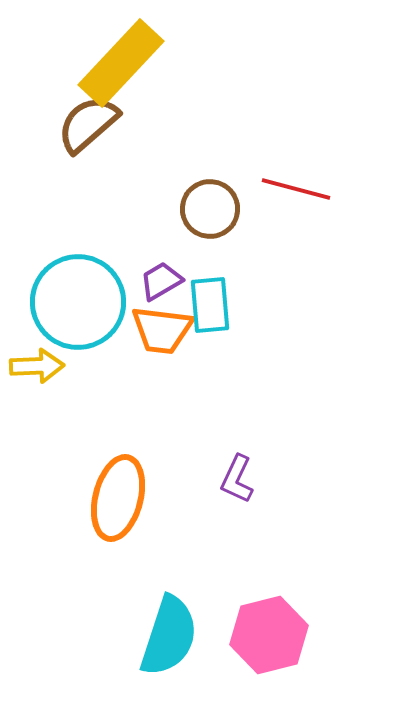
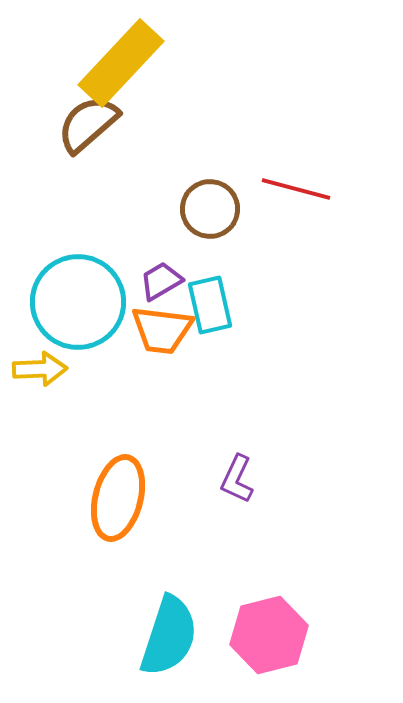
cyan rectangle: rotated 8 degrees counterclockwise
yellow arrow: moved 3 px right, 3 px down
